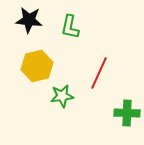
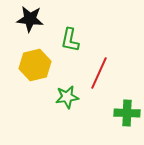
black star: moved 1 px right, 1 px up
green L-shape: moved 13 px down
yellow hexagon: moved 2 px left, 1 px up
green star: moved 5 px right, 1 px down
